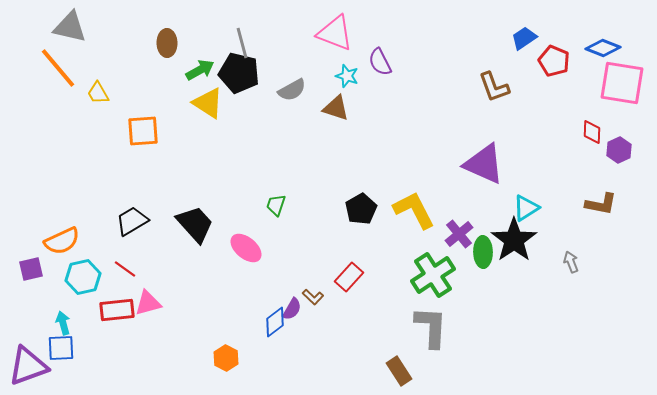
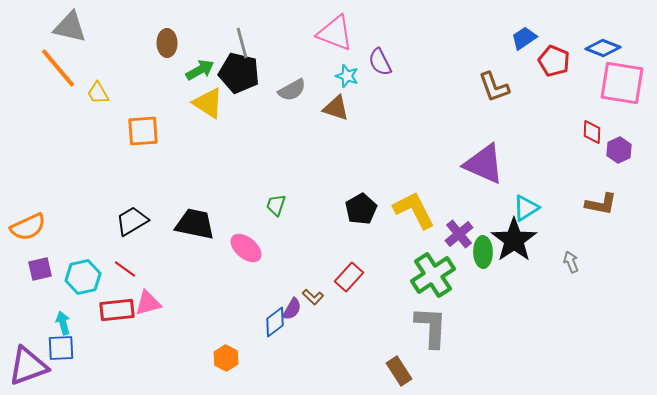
black trapezoid at (195, 224): rotated 36 degrees counterclockwise
orange semicircle at (62, 241): moved 34 px left, 14 px up
purple square at (31, 269): moved 9 px right
